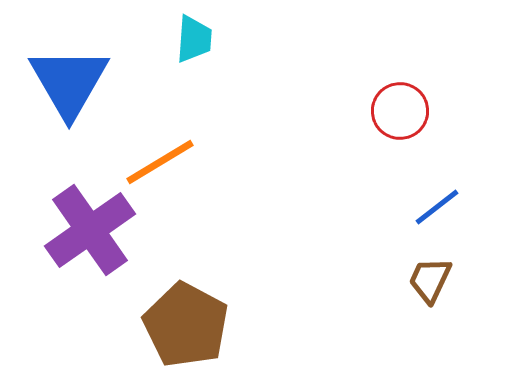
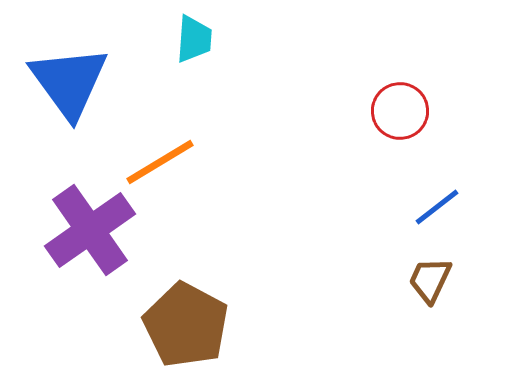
blue triangle: rotated 6 degrees counterclockwise
